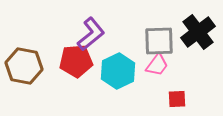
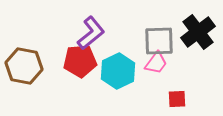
purple L-shape: moved 1 px up
red pentagon: moved 4 px right
pink trapezoid: moved 1 px left, 2 px up
